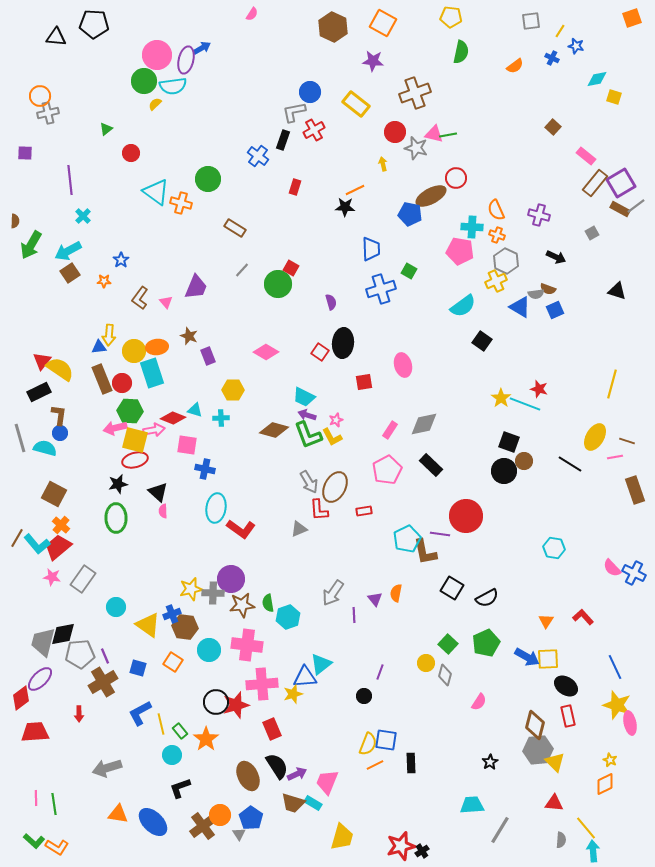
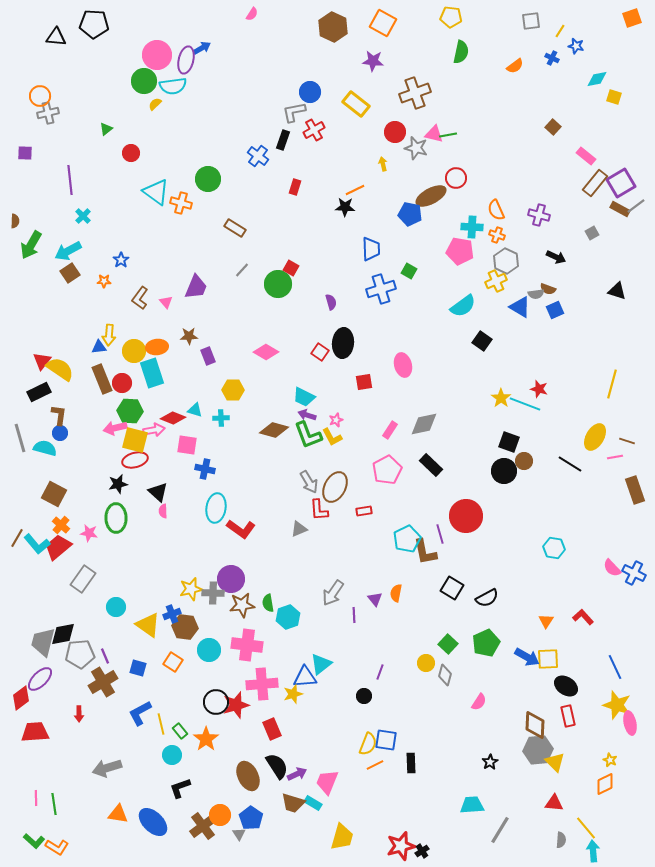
brown star at (189, 336): rotated 24 degrees counterclockwise
purple line at (440, 534): rotated 66 degrees clockwise
pink star at (52, 577): moved 37 px right, 44 px up
brown diamond at (535, 725): rotated 12 degrees counterclockwise
